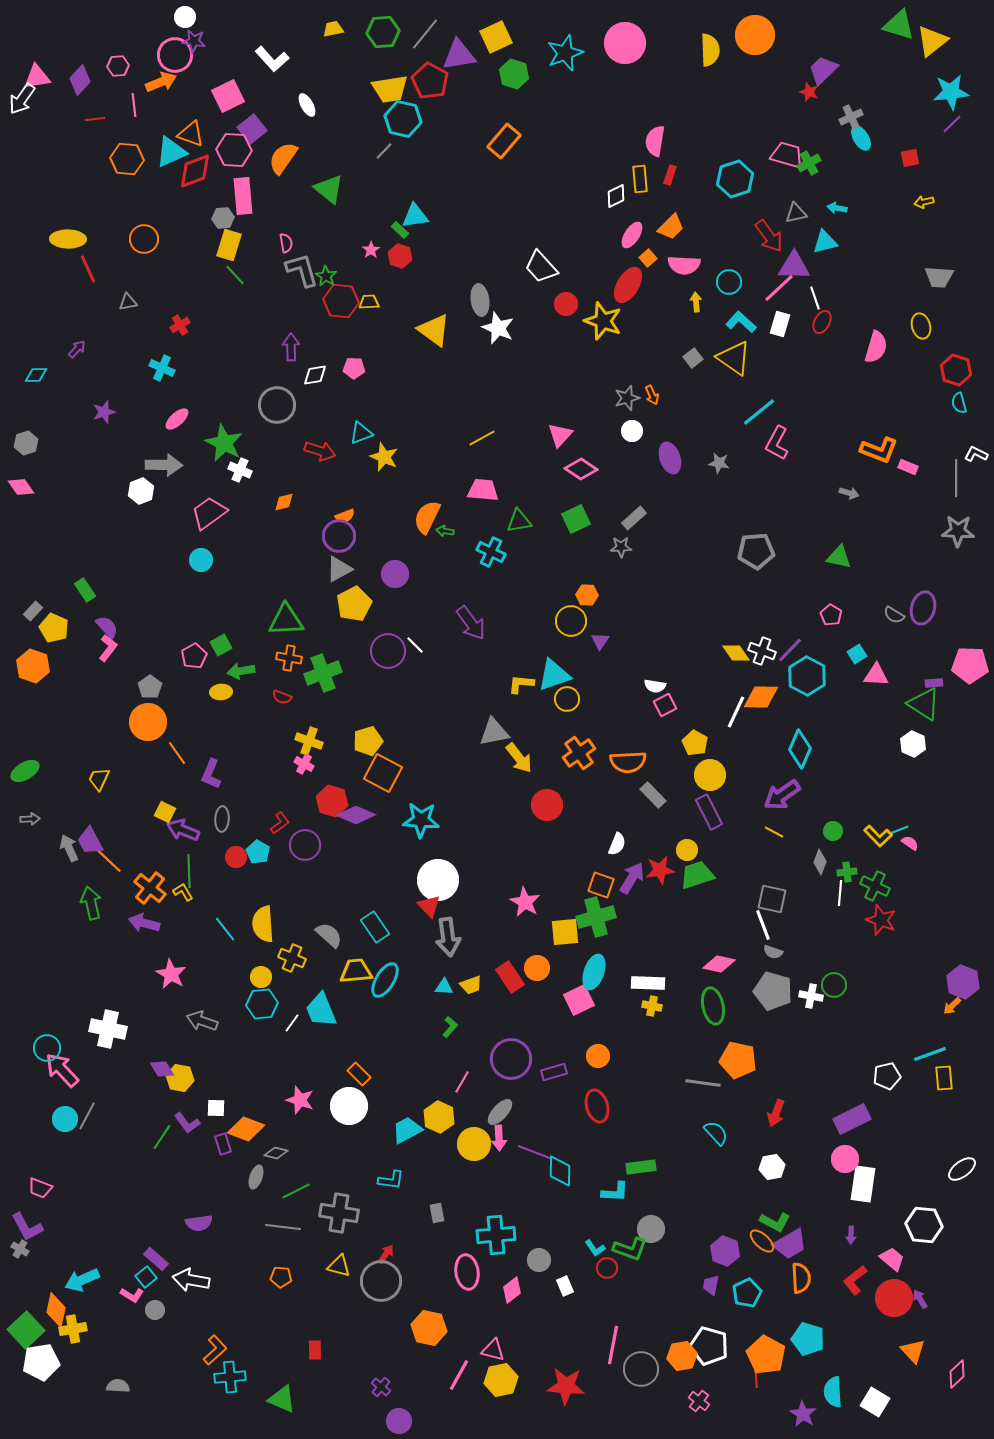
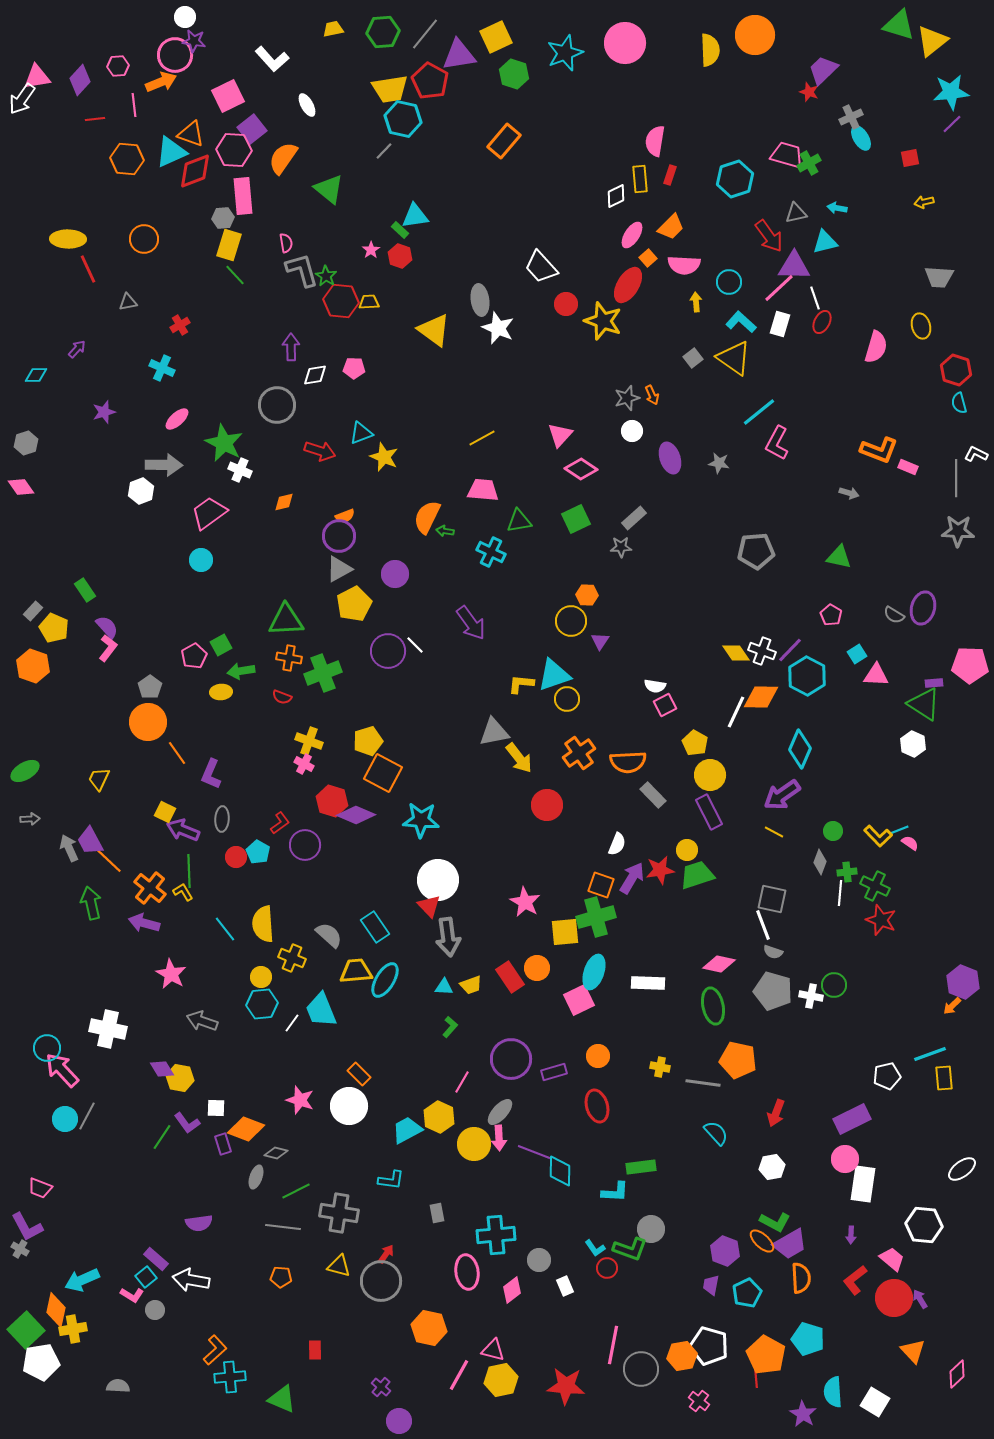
yellow cross at (652, 1006): moved 8 px right, 61 px down
